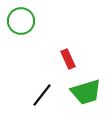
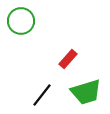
red rectangle: rotated 66 degrees clockwise
